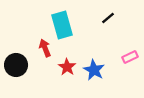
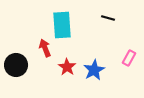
black line: rotated 56 degrees clockwise
cyan rectangle: rotated 12 degrees clockwise
pink rectangle: moved 1 px left, 1 px down; rotated 35 degrees counterclockwise
blue star: rotated 15 degrees clockwise
